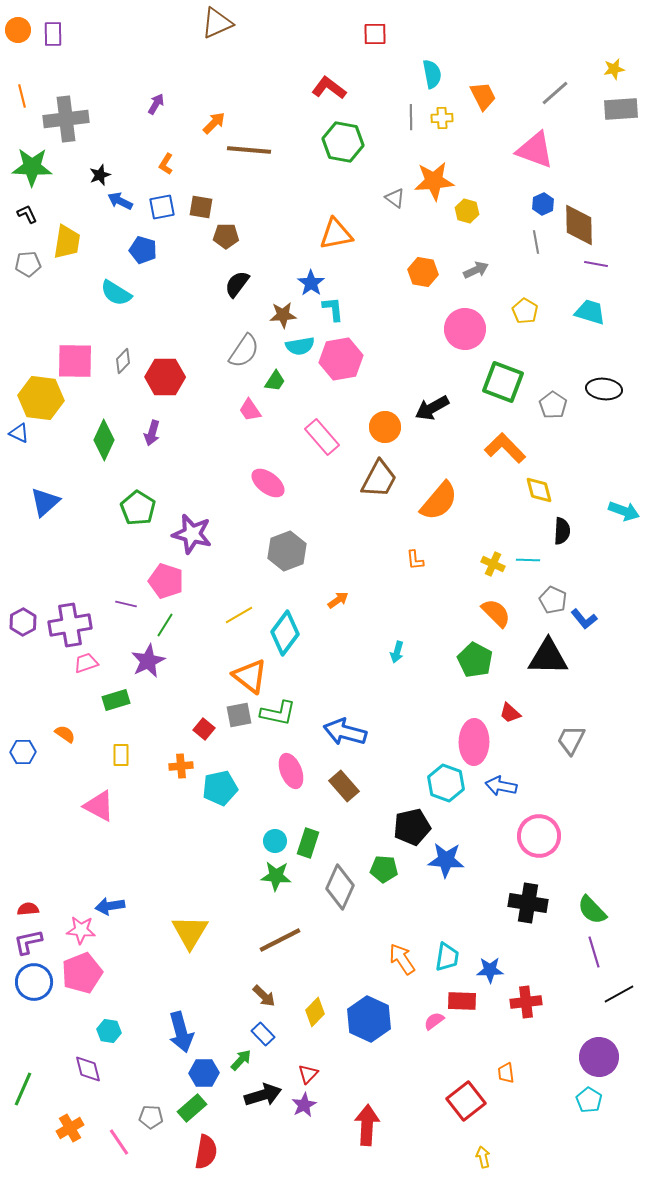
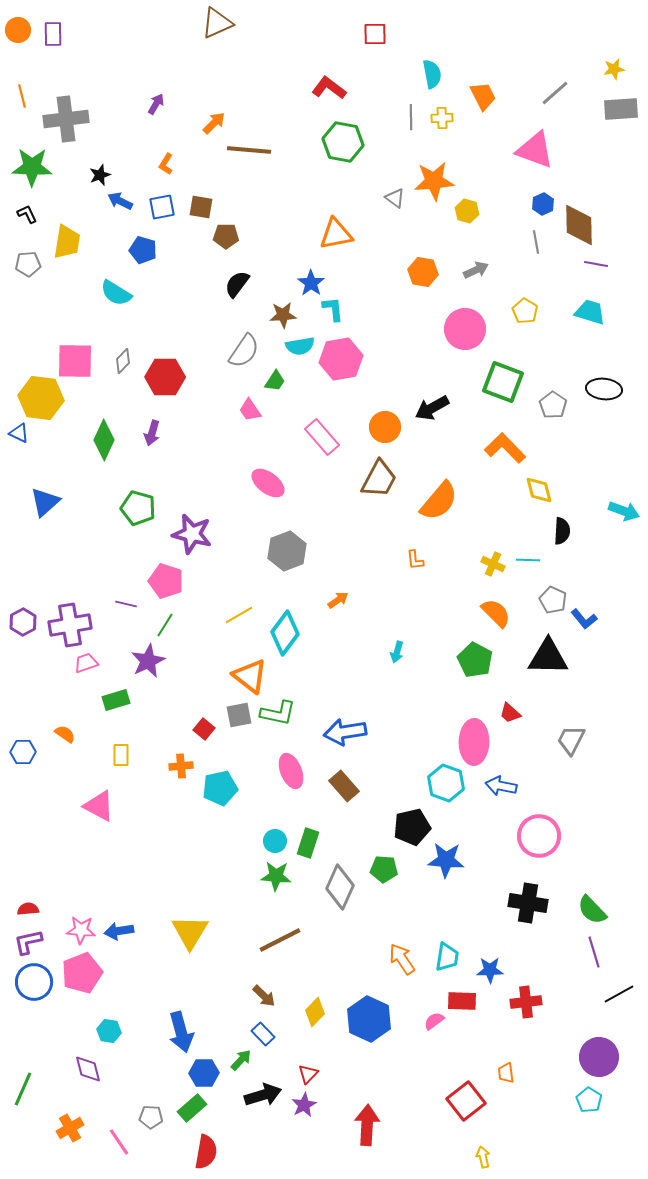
green pentagon at (138, 508): rotated 16 degrees counterclockwise
blue arrow at (345, 732): rotated 24 degrees counterclockwise
blue arrow at (110, 906): moved 9 px right, 25 px down
